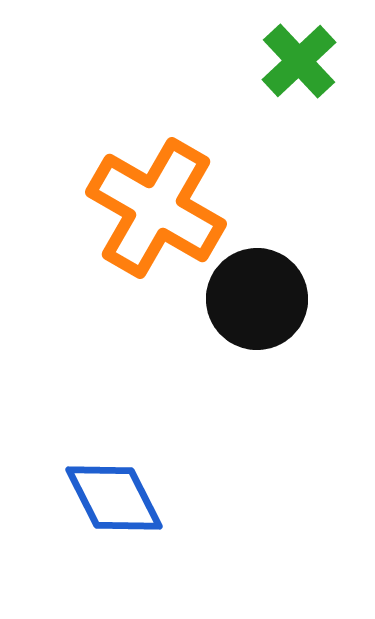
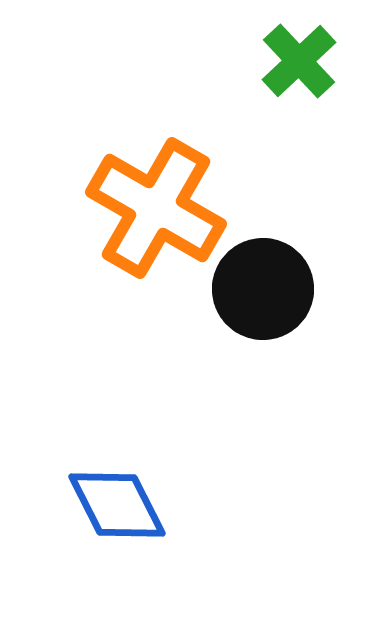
black circle: moved 6 px right, 10 px up
blue diamond: moved 3 px right, 7 px down
